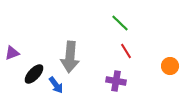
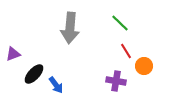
purple triangle: moved 1 px right, 1 px down
gray arrow: moved 29 px up
orange circle: moved 26 px left
